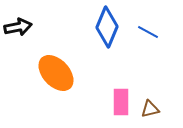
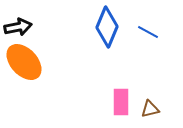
orange ellipse: moved 32 px left, 11 px up
